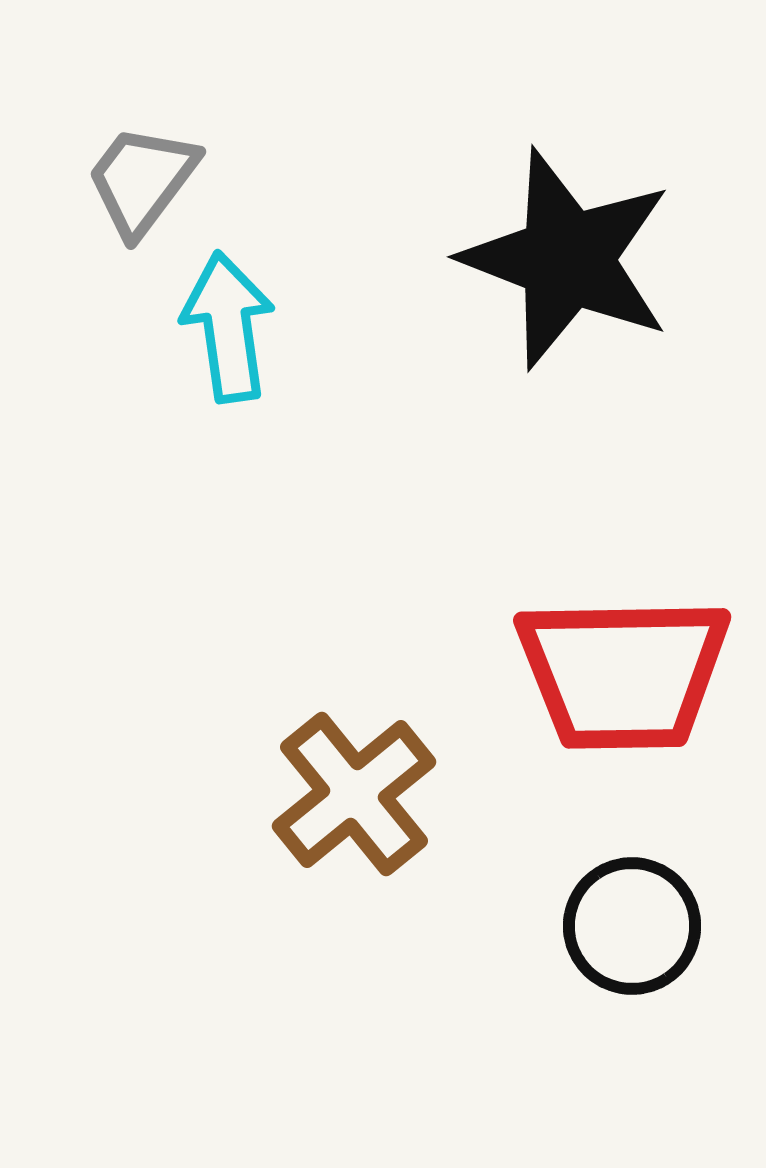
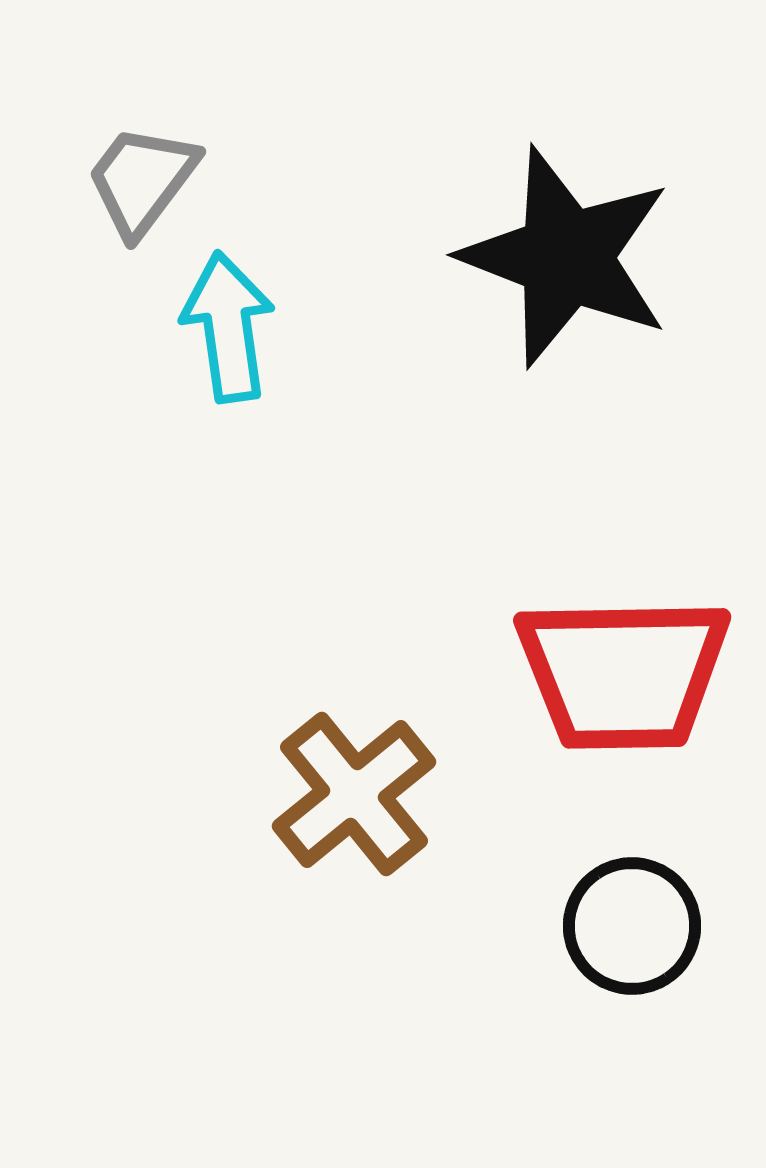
black star: moved 1 px left, 2 px up
